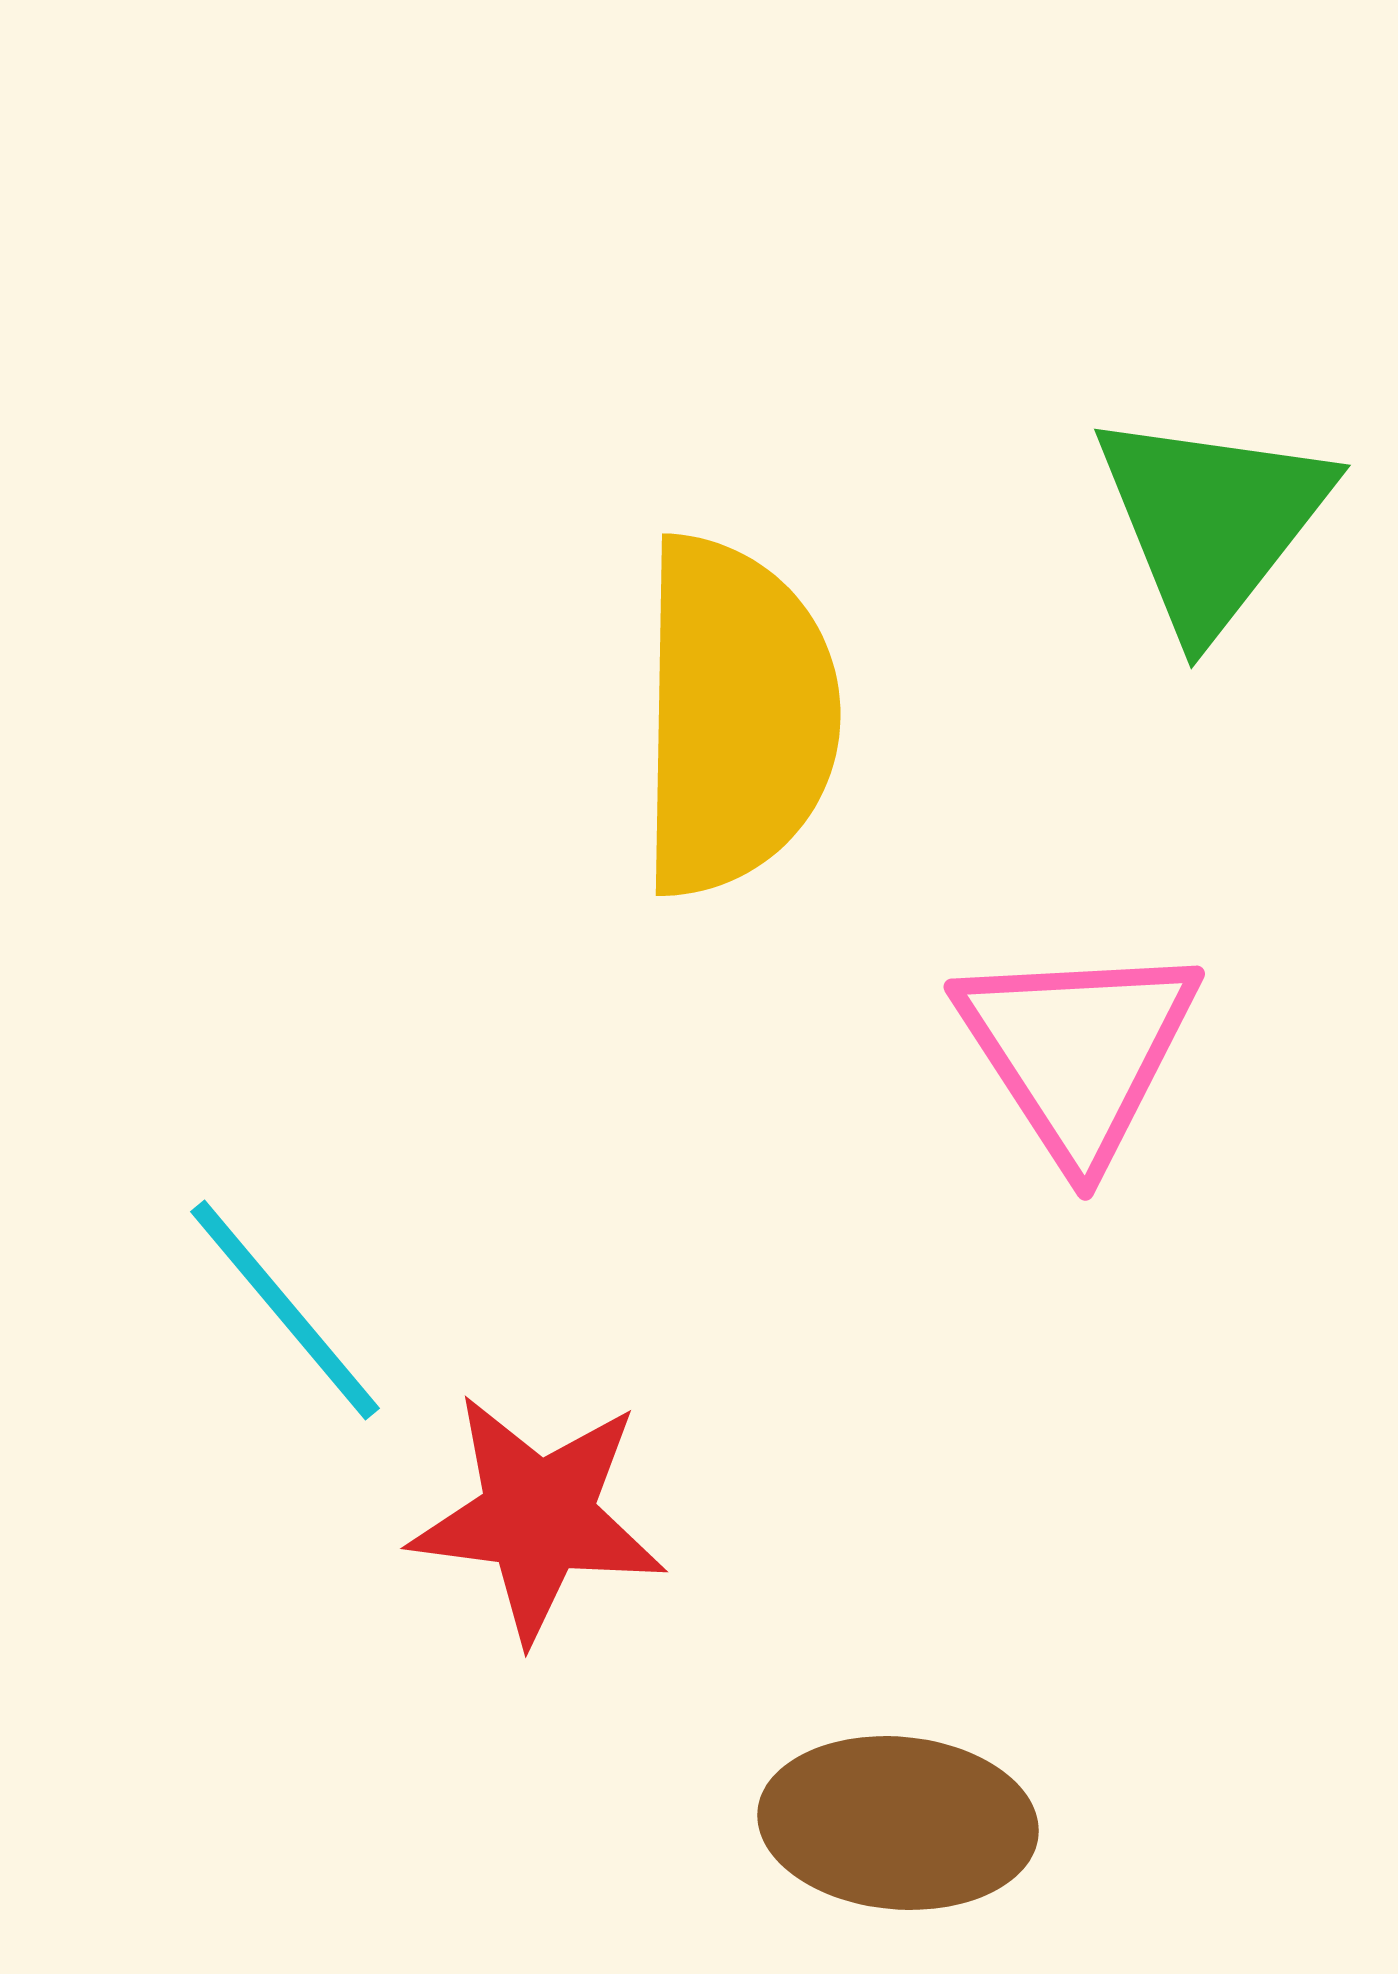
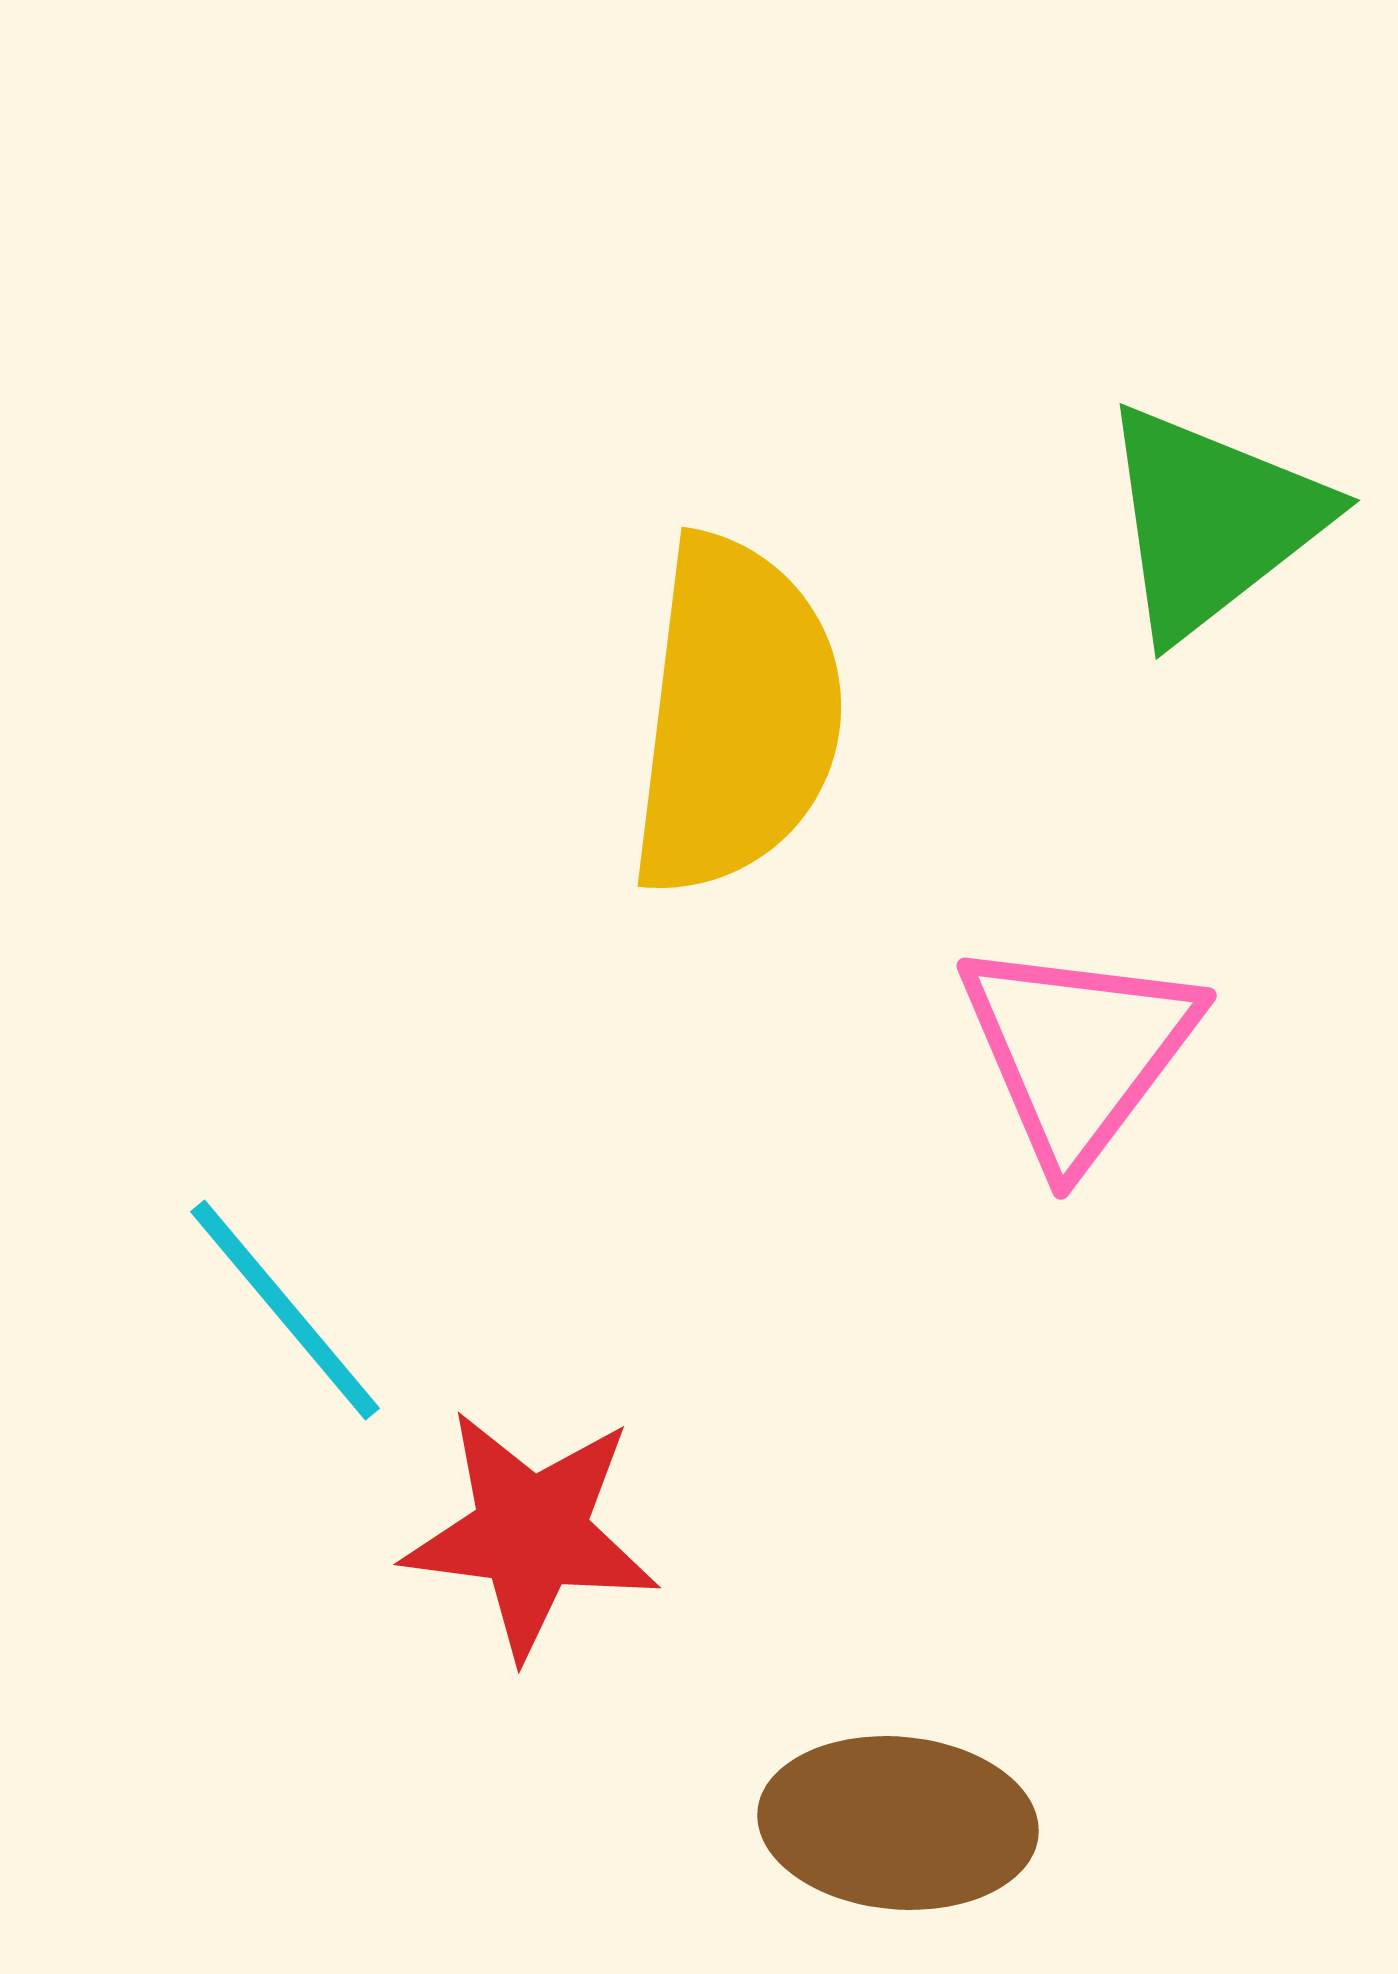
green triangle: rotated 14 degrees clockwise
yellow semicircle: rotated 6 degrees clockwise
pink triangle: rotated 10 degrees clockwise
red star: moved 7 px left, 16 px down
